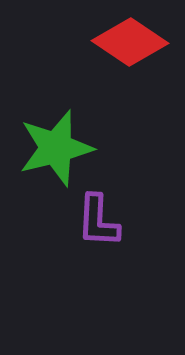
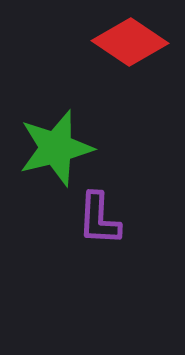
purple L-shape: moved 1 px right, 2 px up
